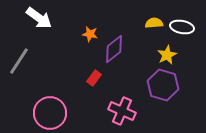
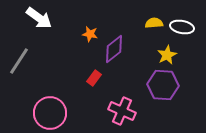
purple hexagon: rotated 12 degrees counterclockwise
